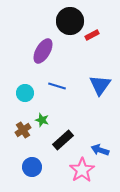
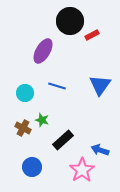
brown cross: moved 2 px up; rotated 28 degrees counterclockwise
